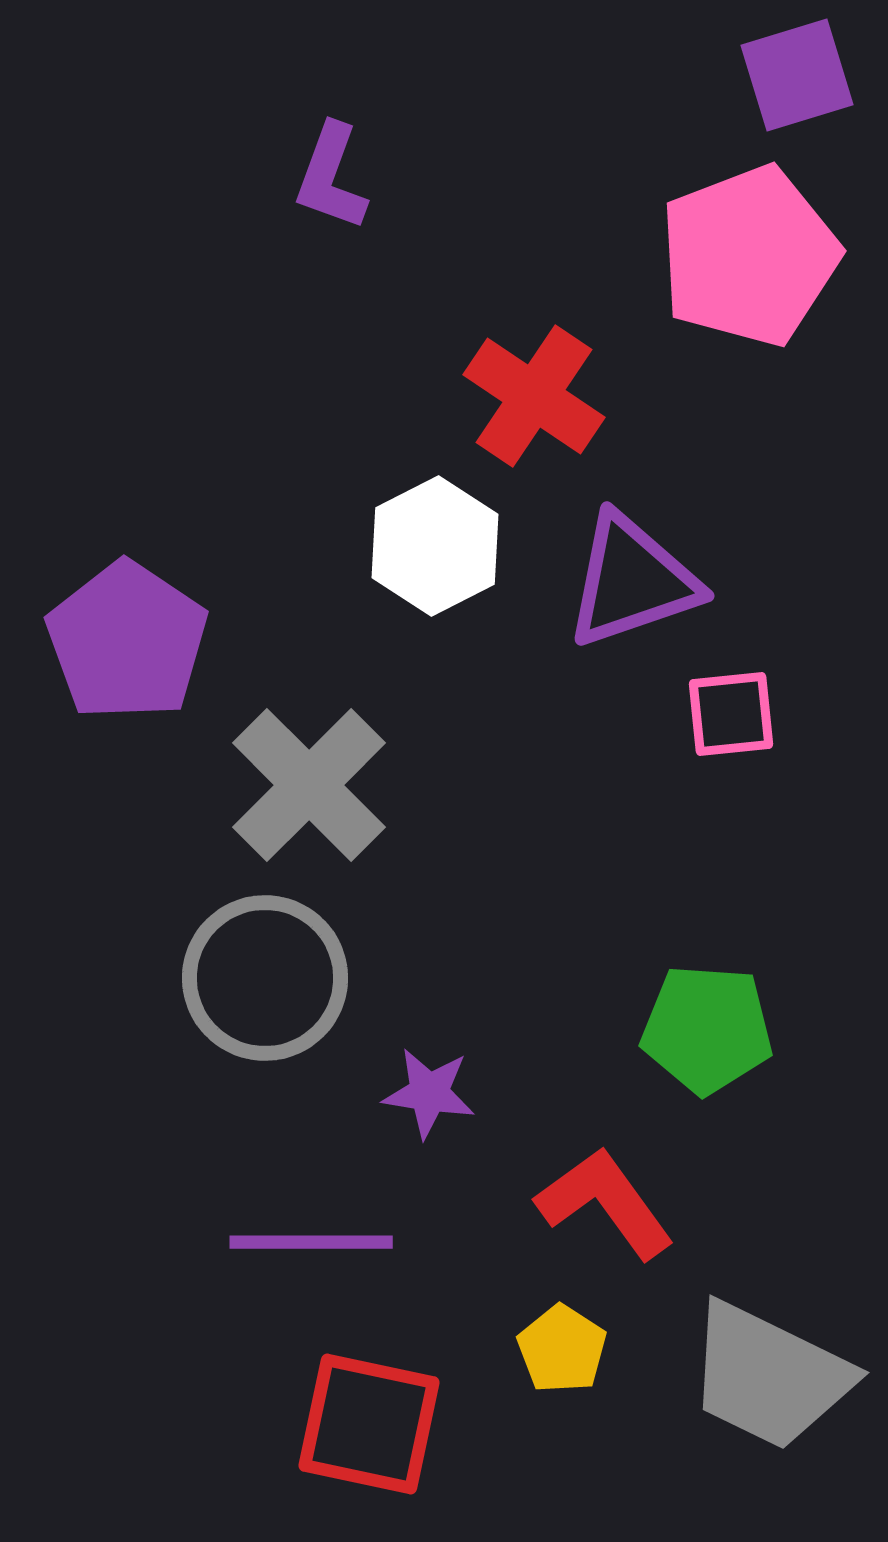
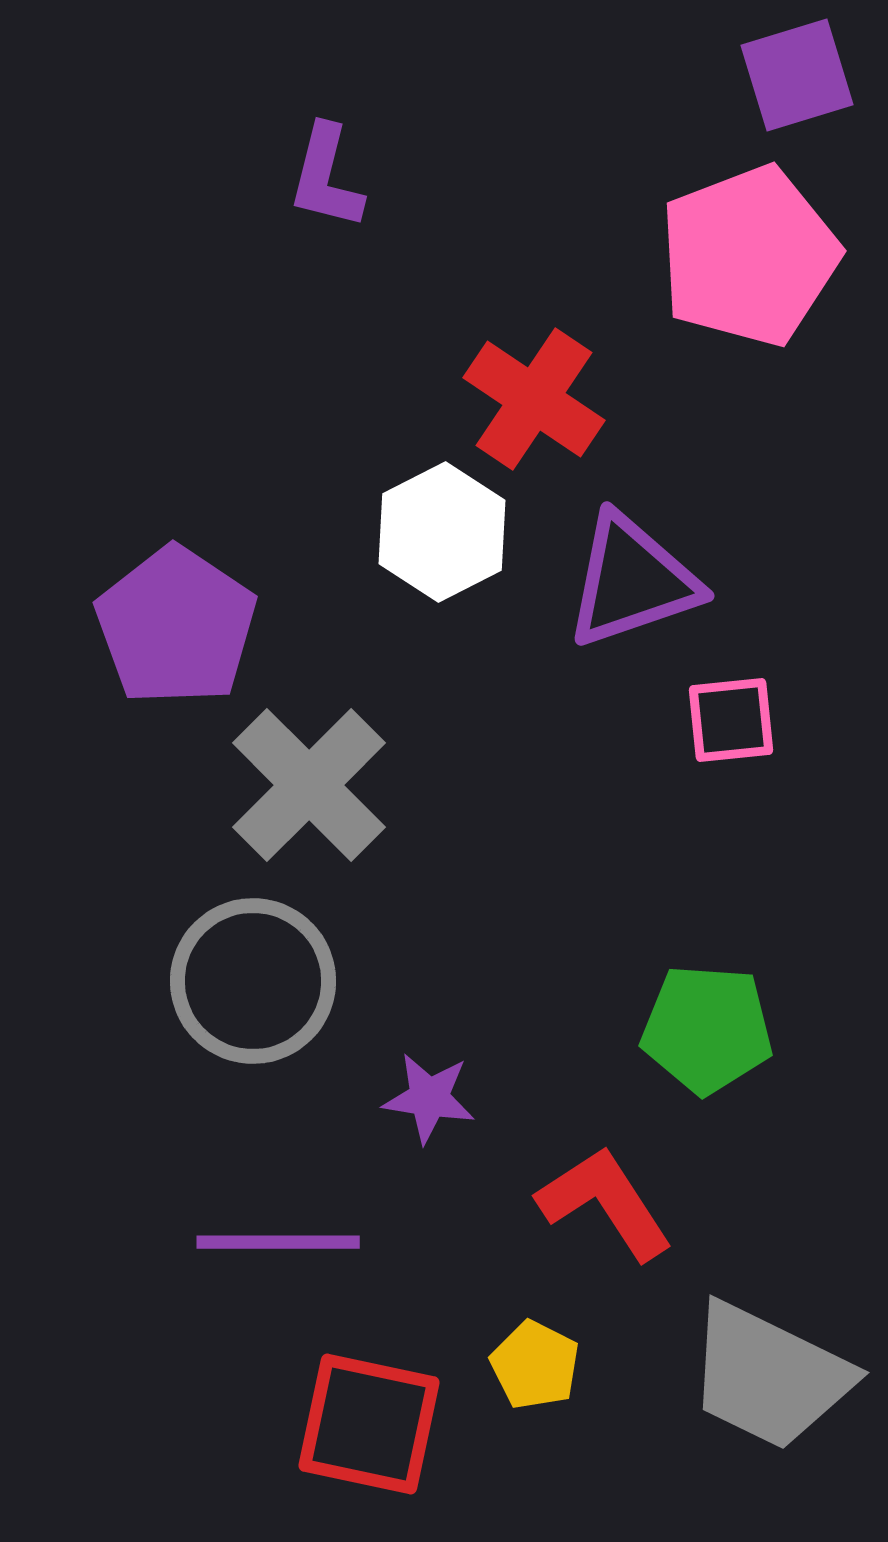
purple L-shape: moved 5 px left; rotated 6 degrees counterclockwise
red cross: moved 3 px down
white hexagon: moved 7 px right, 14 px up
purple pentagon: moved 49 px right, 15 px up
pink square: moved 6 px down
gray circle: moved 12 px left, 3 px down
purple star: moved 5 px down
red L-shape: rotated 3 degrees clockwise
purple line: moved 33 px left
yellow pentagon: moved 27 px left, 16 px down; rotated 6 degrees counterclockwise
